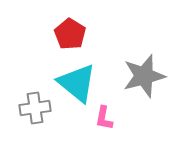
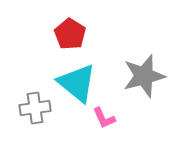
pink L-shape: rotated 35 degrees counterclockwise
